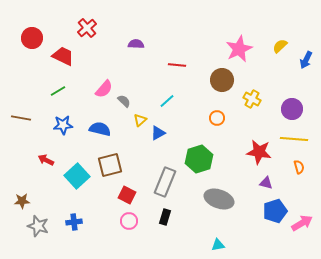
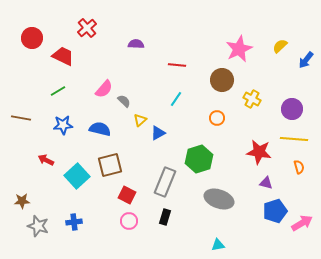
blue arrow: rotated 12 degrees clockwise
cyan line: moved 9 px right, 2 px up; rotated 14 degrees counterclockwise
